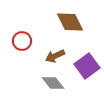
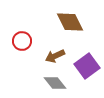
gray diamond: moved 2 px right
